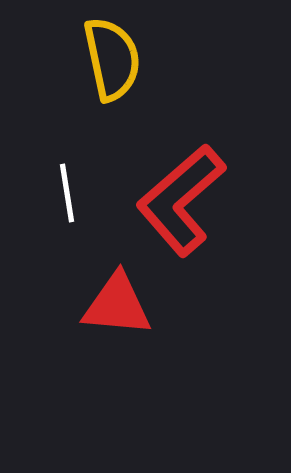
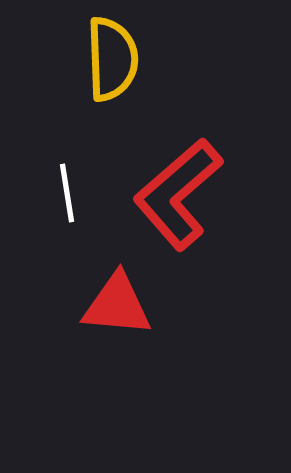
yellow semicircle: rotated 10 degrees clockwise
red L-shape: moved 3 px left, 6 px up
